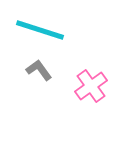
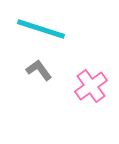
cyan line: moved 1 px right, 1 px up
